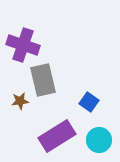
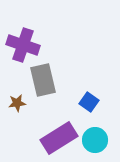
brown star: moved 3 px left, 2 px down
purple rectangle: moved 2 px right, 2 px down
cyan circle: moved 4 px left
